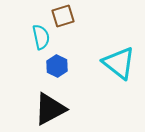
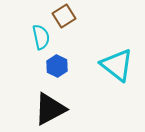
brown square: moved 1 px right; rotated 15 degrees counterclockwise
cyan triangle: moved 2 px left, 2 px down
